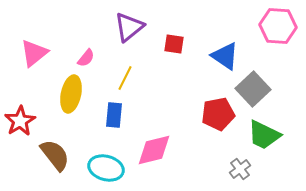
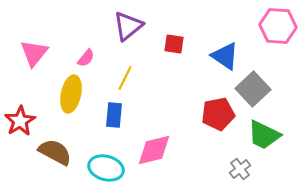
purple triangle: moved 1 px left, 1 px up
pink triangle: rotated 12 degrees counterclockwise
brown semicircle: moved 3 px up; rotated 24 degrees counterclockwise
